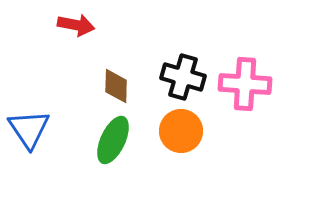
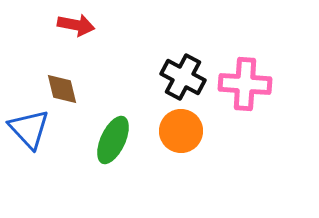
black cross: rotated 12 degrees clockwise
brown diamond: moved 54 px left, 3 px down; rotated 15 degrees counterclockwise
blue triangle: rotated 9 degrees counterclockwise
